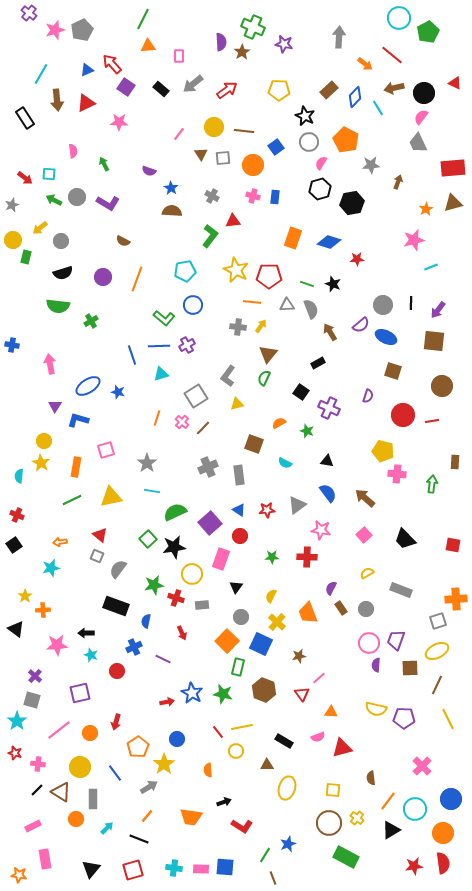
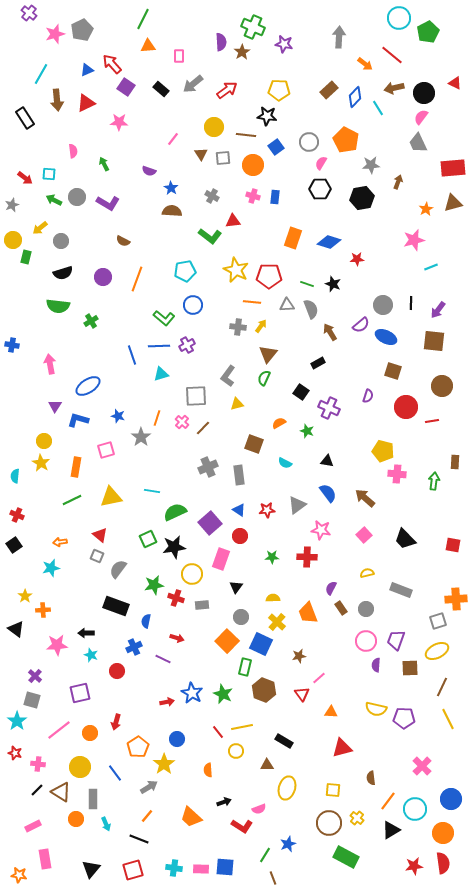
pink star at (55, 30): moved 4 px down
black star at (305, 116): moved 38 px left; rotated 18 degrees counterclockwise
brown line at (244, 131): moved 2 px right, 4 px down
pink line at (179, 134): moved 6 px left, 5 px down
black hexagon at (320, 189): rotated 15 degrees clockwise
black hexagon at (352, 203): moved 10 px right, 5 px up
green L-shape at (210, 236): rotated 90 degrees clockwise
blue star at (118, 392): moved 24 px down
gray square at (196, 396): rotated 30 degrees clockwise
red circle at (403, 415): moved 3 px right, 8 px up
gray star at (147, 463): moved 6 px left, 26 px up
cyan semicircle at (19, 476): moved 4 px left
green arrow at (432, 484): moved 2 px right, 3 px up
green square at (148, 539): rotated 18 degrees clockwise
yellow semicircle at (367, 573): rotated 16 degrees clockwise
yellow semicircle at (271, 596): moved 2 px right, 2 px down; rotated 64 degrees clockwise
red arrow at (182, 633): moved 5 px left, 5 px down; rotated 48 degrees counterclockwise
pink circle at (369, 643): moved 3 px left, 2 px up
green rectangle at (238, 667): moved 7 px right
brown line at (437, 685): moved 5 px right, 2 px down
green star at (223, 694): rotated 12 degrees clockwise
pink semicircle at (318, 737): moved 59 px left, 72 px down
orange trapezoid at (191, 817): rotated 35 degrees clockwise
cyan arrow at (107, 828): moved 1 px left, 4 px up; rotated 112 degrees clockwise
